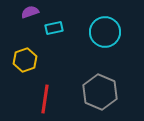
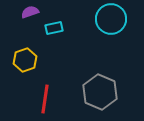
cyan circle: moved 6 px right, 13 px up
